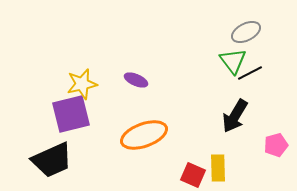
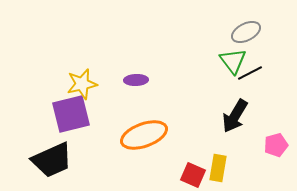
purple ellipse: rotated 25 degrees counterclockwise
yellow rectangle: rotated 12 degrees clockwise
